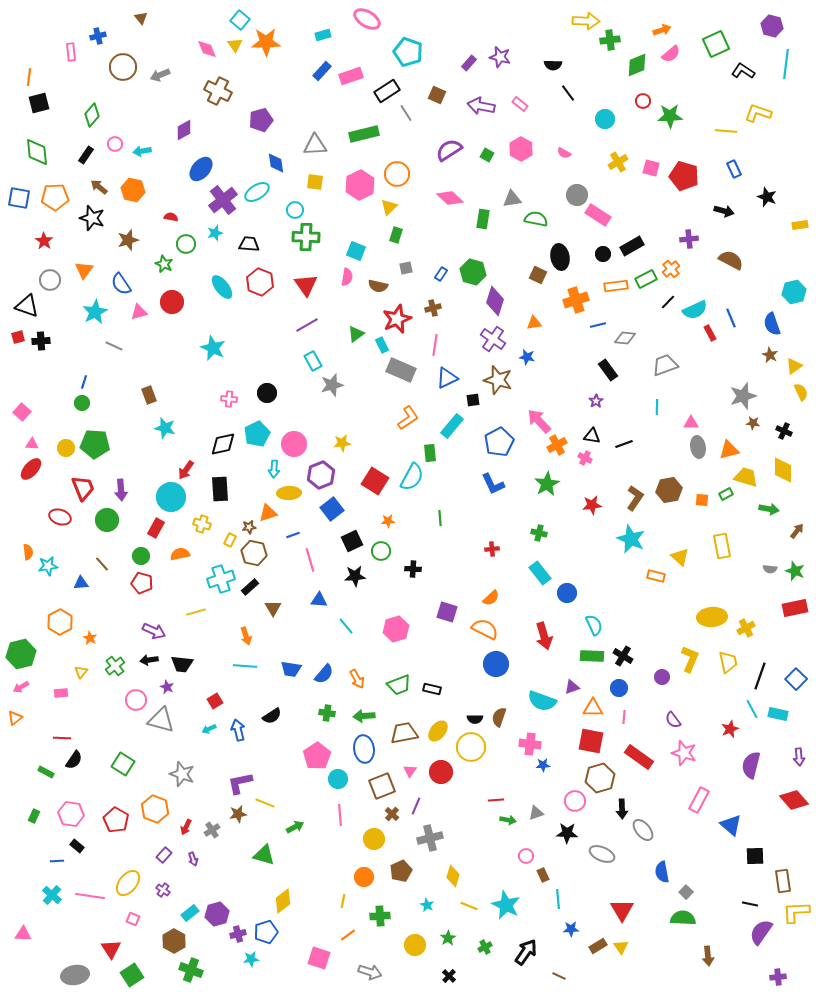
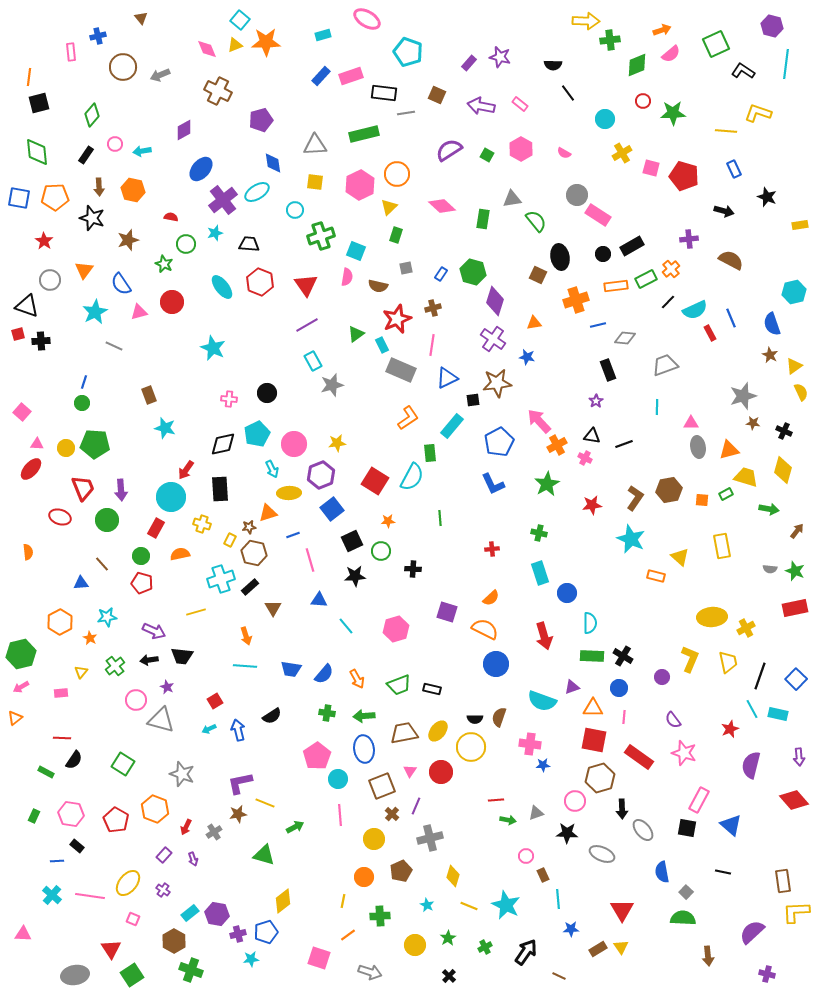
yellow triangle at (235, 45): rotated 42 degrees clockwise
blue rectangle at (322, 71): moved 1 px left, 5 px down
black rectangle at (387, 91): moved 3 px left, 2 px down; rotated 40 degrees clockwise
gray line at (406, 113): rotated 66 degrees counterclockwise
green star at (670, 116): moved 3 px right, 3 px up
yellow cross at (618, 162): moved 4 px right, 9 px up
blue diamond at (276, 163): moved 3 px left
brown arrow at (99, 187): rotated 132 degrees counterclockwise
pink diamond at (450, 198): moved 8 px left, 8 px down
green semicircle at (536, 219): moved 2 px down; rotated 40 degrees clockwise
green cross at (306, 237): moved 15 px right, 1 px up; rotated 20 degrees counterclockwise
red square at (18, 337): moved 3 px up
pink line at (435, 345): moved 3 px left
black rectangle at (608, 370): rotated 15 degrees clockwise
brown star at (498, 380): moved 1 px left, 3 px down; rotated 24 degrees counterclockwise
yellow star at (342, 443): moved 5 px left
pink triangle at (32, 444): moved 5 px right
cyan arrow at (274, 469): moved 2 px left; rotated 30 degrees counterclockwise
yellow diamond at (783, 470): rotated 16 degrees clockwise
cyan star at (48, 566): moved 59 px right, 51 px down
cyan rectangle at (540, 573): rotated 20 degrees clockwise
cyan semicircle at (594, 625): moved 4 px left, 2 px up; rotated 25 degrees clockwise
black trapezoid at (182, 664): moved 8 px up
red square at (591, 741): moved 3 px right, 1 px up
gray cross at (212, 830): moved 2 px right, 2 px down
black square at (755, 856): moved 68 px left, 28 px up; rotated 12 degrees clockwise
black line at (750, 904): moved 27 px left, 32 px up
purple hexagon at (217, 914): rotated 25 degrees clockwise
purple semicircle at (761, 932): moved 9 px left; rotated 12 degrees clockwise
brown rectangle at (598, 946): moved 3 px down
purple cross at (778, 977): moved 11 px left, 3 px up; rotated 21 degrees clockwise
